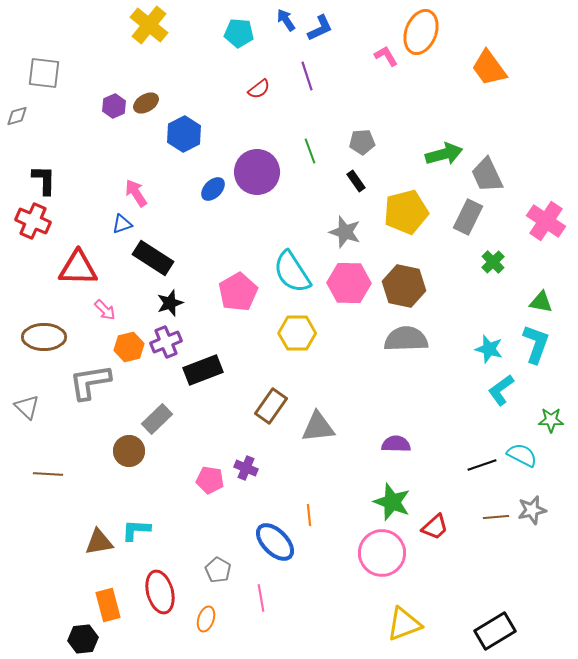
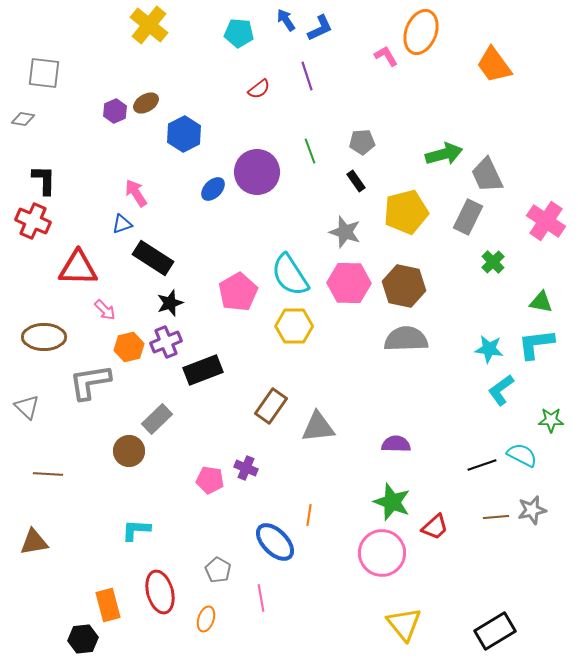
orange trapezoid at (489, 68): moved 5 px right, 3 px up
purple hexagon at (114, 106): moved 1 px right, 5 px down
gray diamond at (17, 116): moved 6 px right, 3 px down; rotated 25 degrees clockwise
cyan semicircle at (292, 272): moved 2 px left, 3 px down
yellow hexagon at (297, 333): moved 3 px left, 7 px up
cyan L-shape at (536, 344): rotated 117 degrees counterclockwise
cyan star at (489, 349): rotated 8 degrees counterclockwise
orange line at (309, 515): rotated 15 degrees clockwise
brown triangle at (99, 542): moved 65 px left
yellow triangle at (404, 624): rotated 48 degrees counterclockwise
